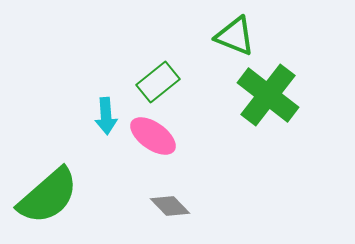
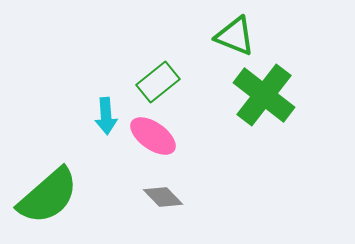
green cross: moved 4 px left
gray diamond: moved 7 px left, 9 px up
